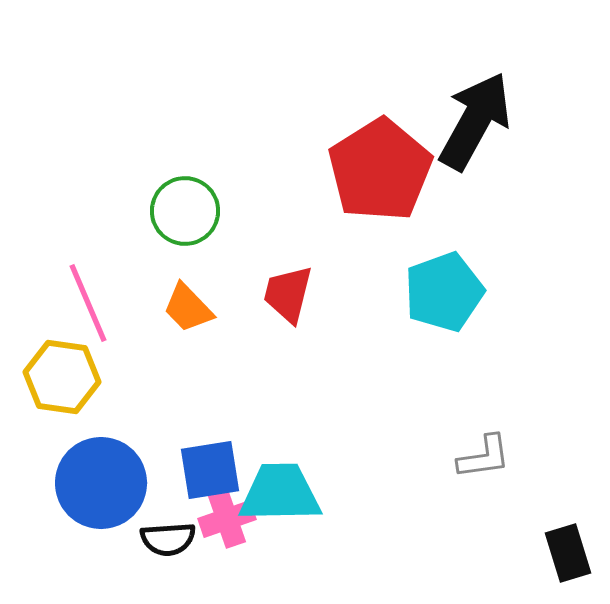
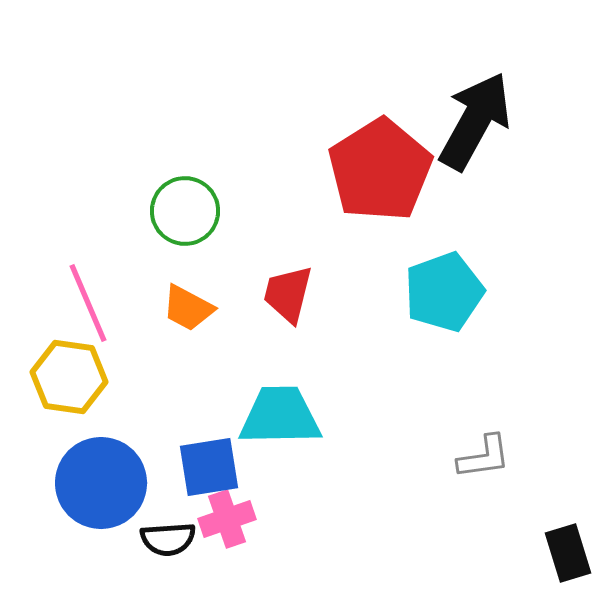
orange trapezoid: rotated 18 degrees counterclockwise
yellow hexagon: moved 7 px right
blue square: moved 1 px left, 3 px up
cyan trapezoid: moved 77 px up
